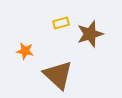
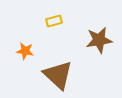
yellow rectangle: moved 7 px left, 2 px up
brown star: moved 9 px right, 6 px down; rotated 8 degrees clockwise
